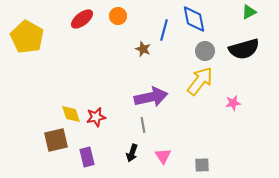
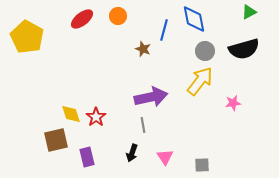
red star: rotated 24 degrees counterclockwise
pink triangle: moved 2 px right, 1 px down
